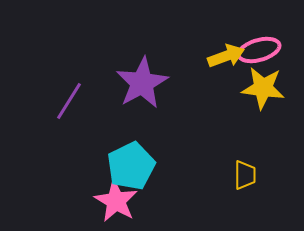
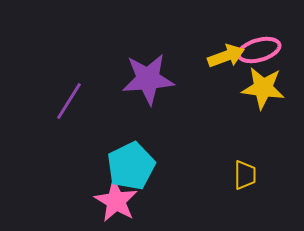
purple star: moved 6 px right, 4 px up; rotated 24 degrees clockwise
